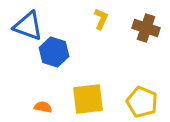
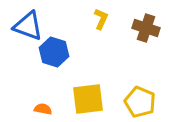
yellow pentagon: moved 2 px left
orange semicircle: moved 2 px down
